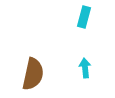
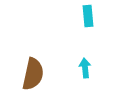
cyan rectangle: moved 4 px right, 1 px up; rotated 20 degrees counterclockwise
